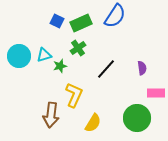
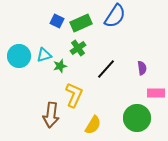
yellow semicircle: moved 2 px down
